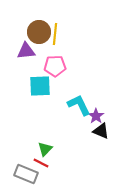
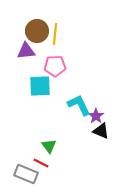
brown circle: moved 2 px left, 1 px up
green triangle: moved 4 px right, 3 px up; rotated 21 degrees counterclockwise
